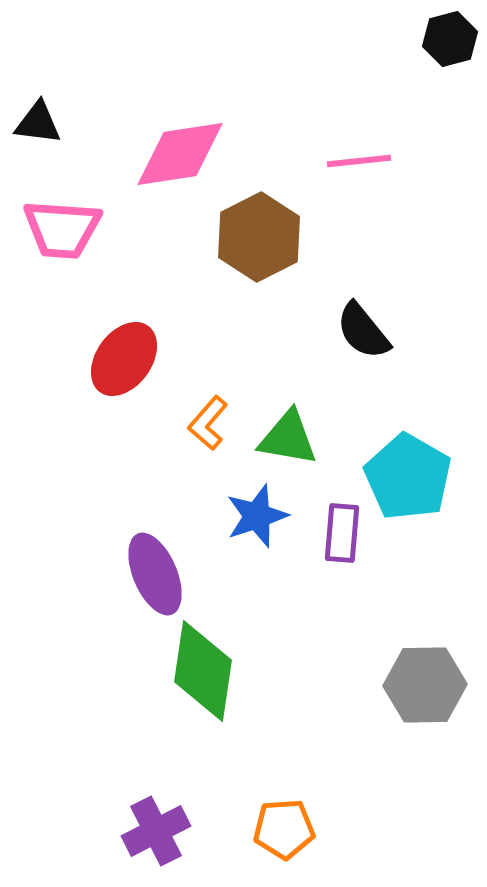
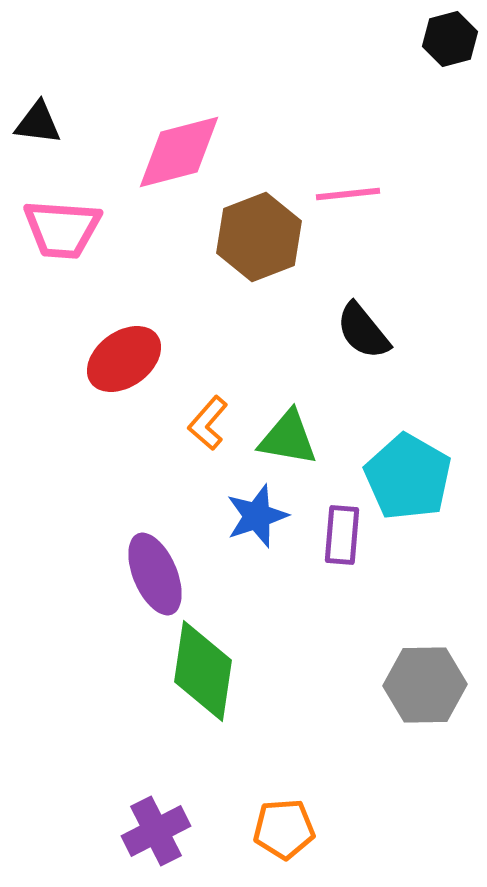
pink diamond: moved 1 px left, 2 px up; rotated 6 degrees counterclockwise
pink line: moved 11 px left, 33 px down
brown hexagon: rotated 6 degrees clockwise
red ellipse: rotated 18 degrees clockwise
purple rectangle: moved 2 px down
